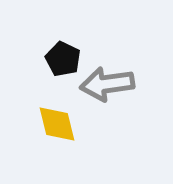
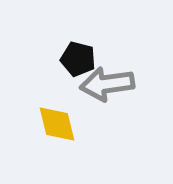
black pentagon: moved 15 px right; rotated 12 degrees counterclockwise
